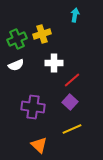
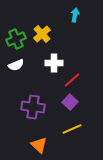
yellow cross: rotated 24 degrees counterclockwise
green cross: moved 1 px left
